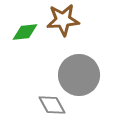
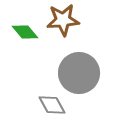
green diamond: rotated 56 degrees clockwise
gray circle: moved 2 px up
